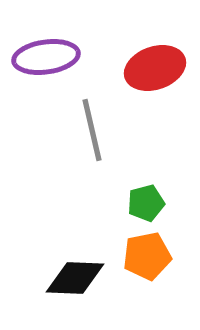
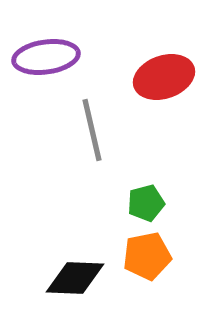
red ellipse: moved 9 px right, 9 px down
